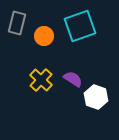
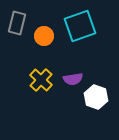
purple semicircle: rotated 138 degrees clockwise
